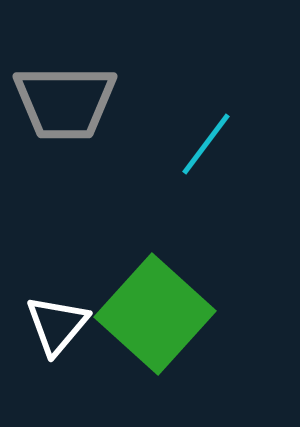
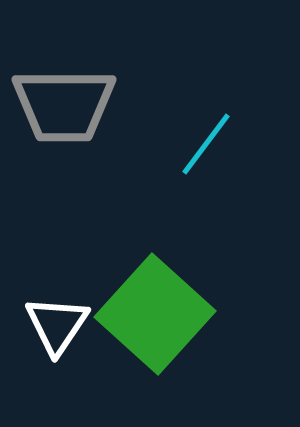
gray trapezoid: moved 1 px left, 3 px down
white triangle: rotated 6 degrees counterclockwise
